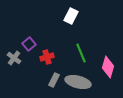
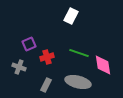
purple square: rotated 16 degrees clockwise
green line: moved 2 px left; rotated 48 degrees counterclockwise
gray cross: moved 5 px right, 9 px down; rotated 16 degrees counterclockwise
pink diamond: moved 5 px left, 2 px up; rotated 25 degrees counterclockwise
gray rectangle: moved 8 px left, 5 px down
